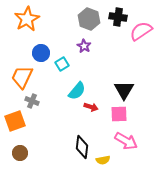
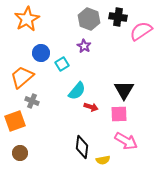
orange trapezoid: rotated 25 degrees clockwise
